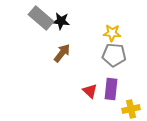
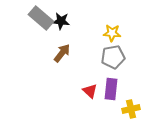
gray pentagon: moved 1 px left, 2 px down; rotated 15 degrees counterclockwise
